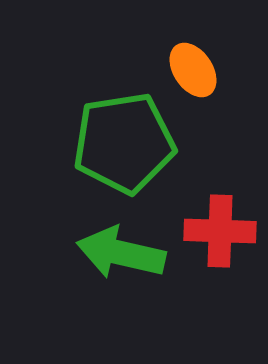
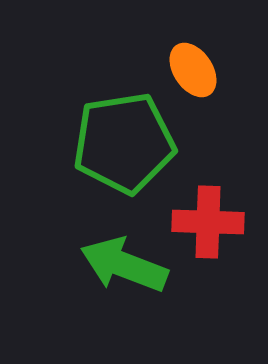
red cross: moved 12 px left, 9 px up
green arrow: moved 3 px right, 12 px down; rotated 8 degrees clockwise
